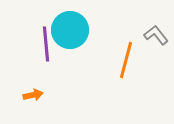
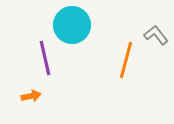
cyan circle: moved 2 px right, 5 px up
purple line: moved 1 px left, 14 px down; rotated 8 degrees counterclockwise
orange arrow: moved 2 px left, 1 px down
